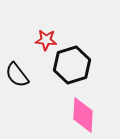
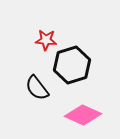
black semicircle: moved 20 px right, 13 px down
pink diamond: rotated 69 degrees counterclockwise
